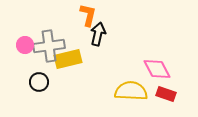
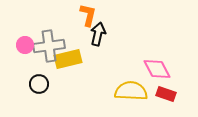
black circle: moved 2 px down
